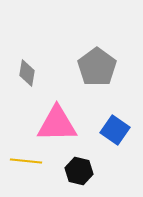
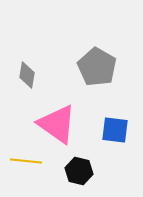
gray pentagon: rotated 6 degrees counterclockwise
gray diamond: moved 2 px down
pink triangle: rotated 36 degrees clockwise
blue square: rotated 28 degrees counterclockwise
